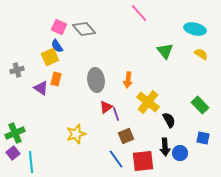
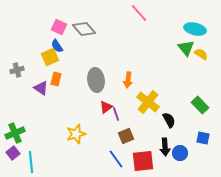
green triangle: moved 21 px right, 3 px up
